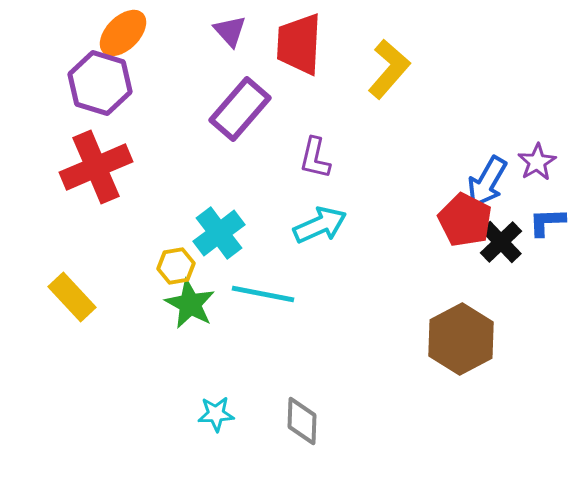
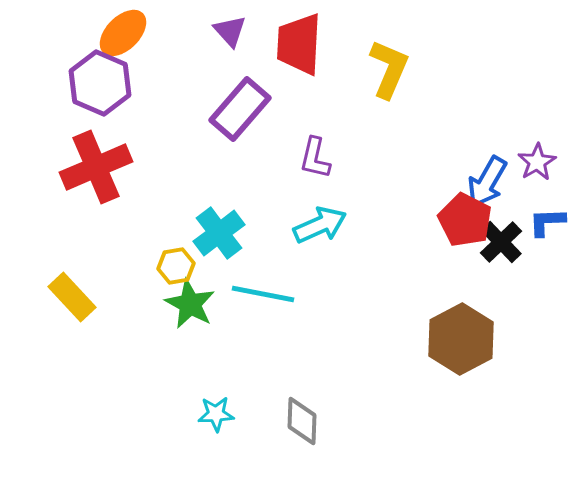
yellow L-shape: rotated 18 degrees counterclockwise
purple hexagon: rotated 6 degrees clockwise
